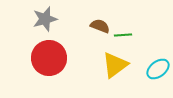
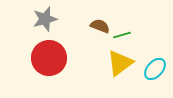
green line: moved 1 px left; rotated 12 degrees counterclockwise
yellow triangle: moved 5 px right, 2 px up
cyan ellipse: moved 3 px left; rotated 10 degrees counterclockwise
